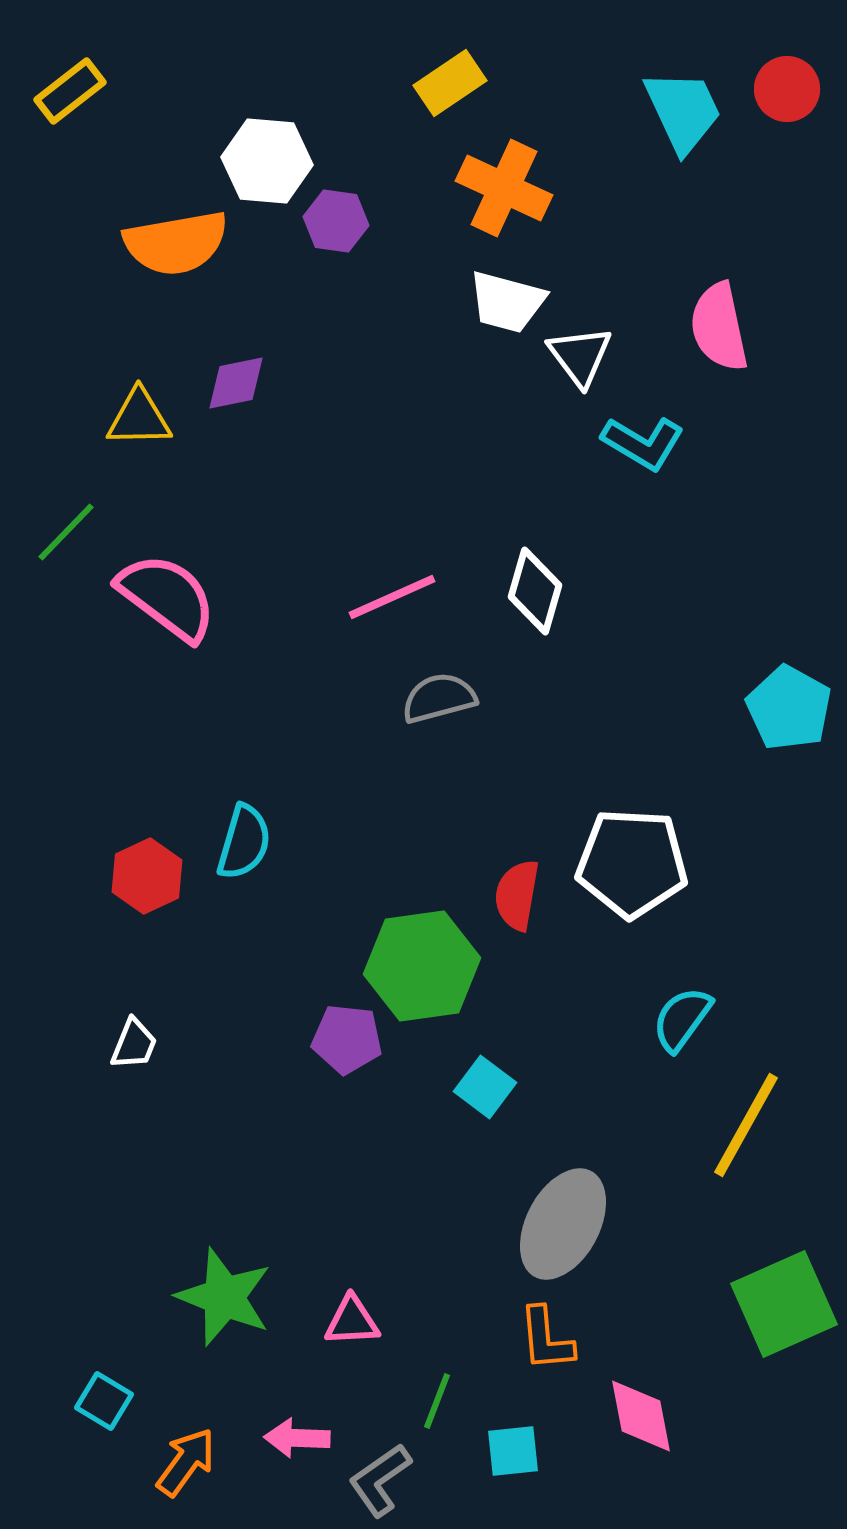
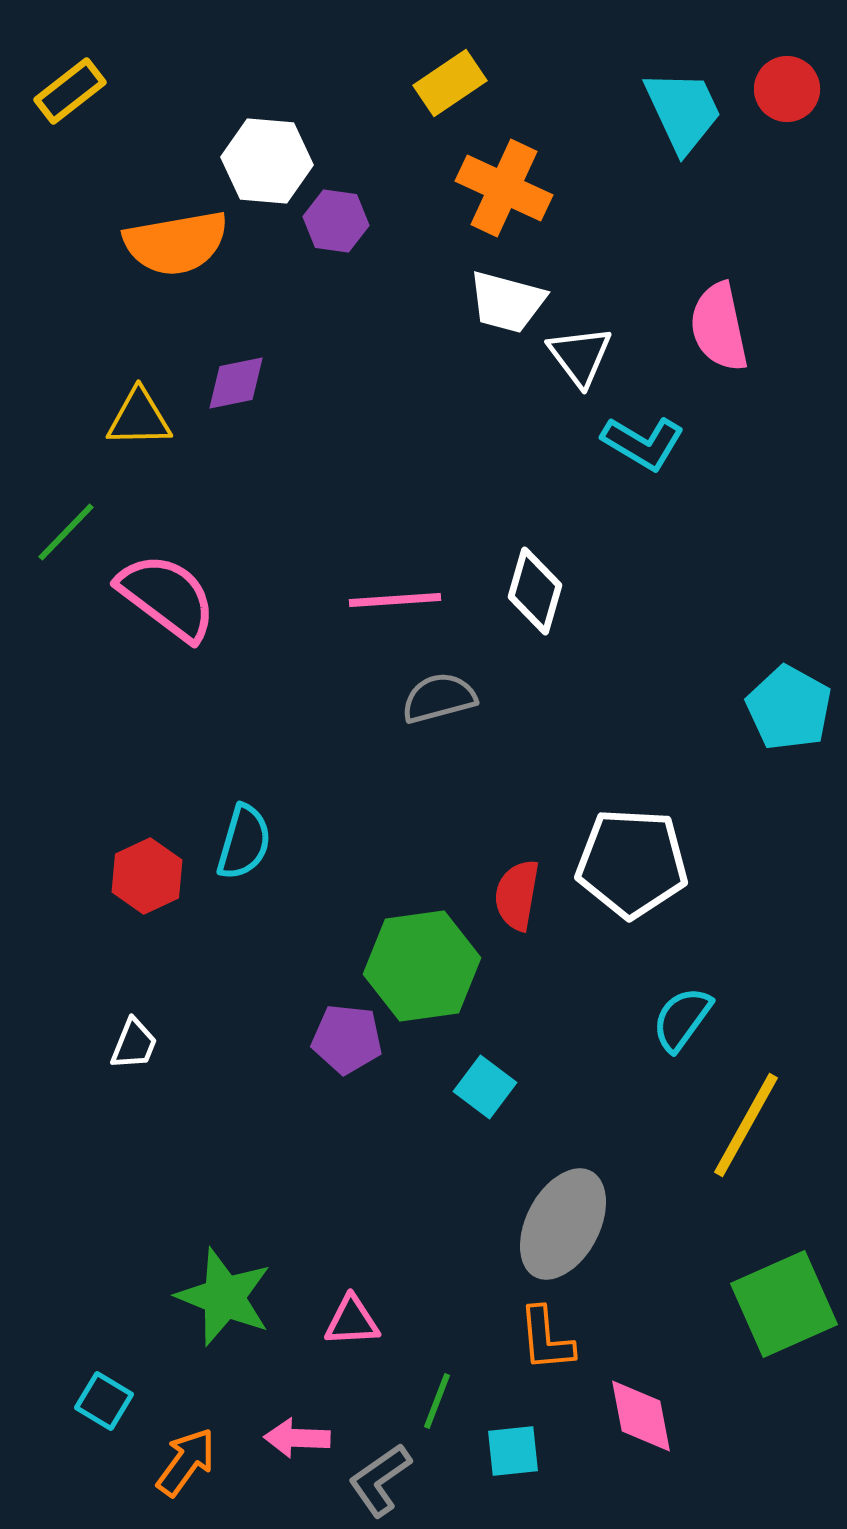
pink line at (392, 597): moved 3 px right, 3 px down; rotated 20 degrees clockwise
